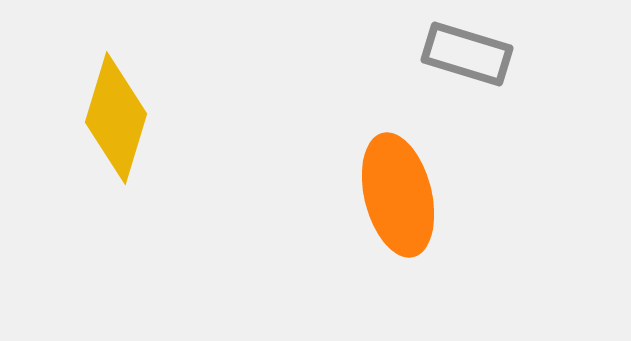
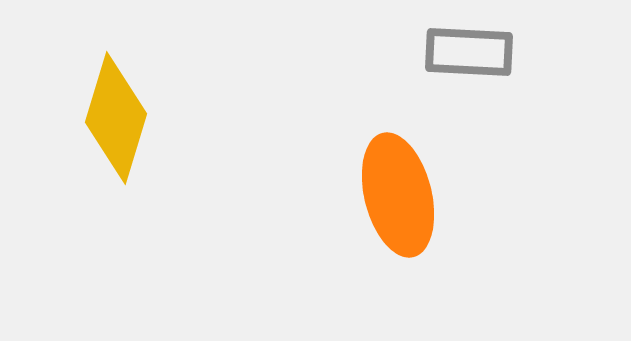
gray rectangle: moved 2 px right, 2 px up; rotated 14 degrees counterclockwise
